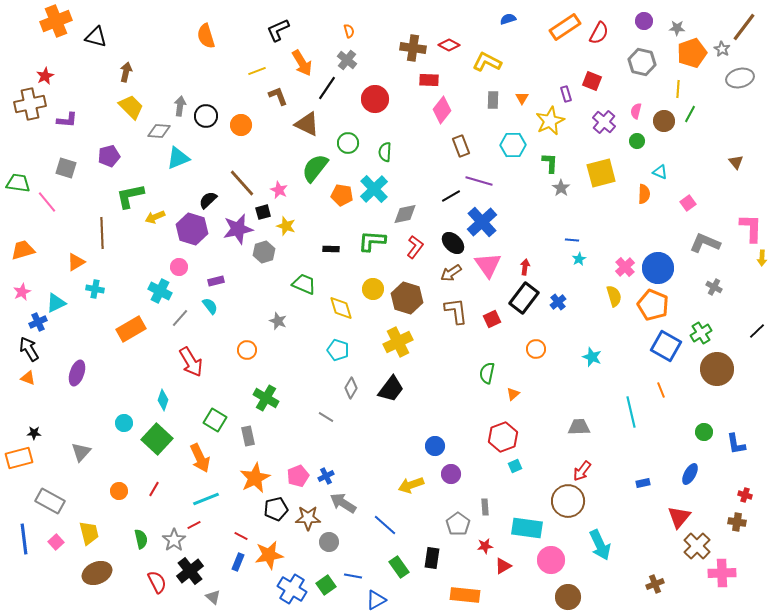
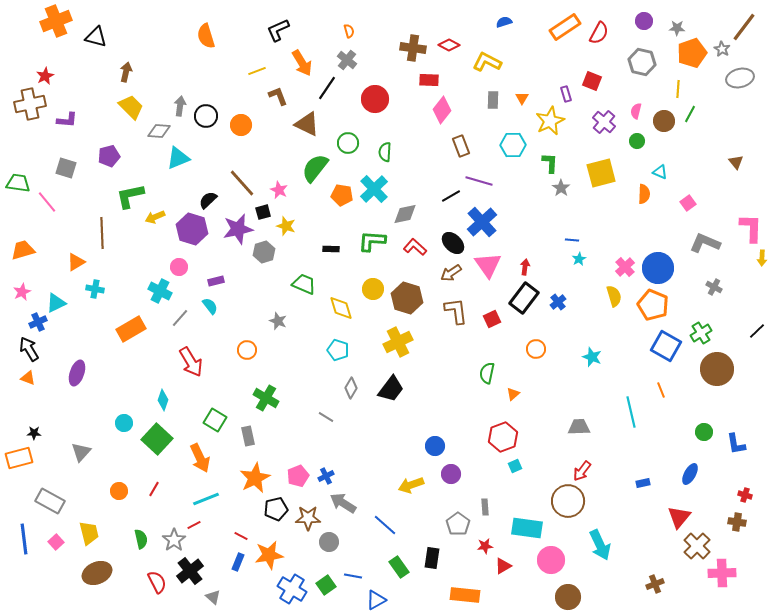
blue semicircle at (508, 19): moved 4 px left, 3 px down
red L-shape at (415, 247): rotated 85 degrees counterclockwise
